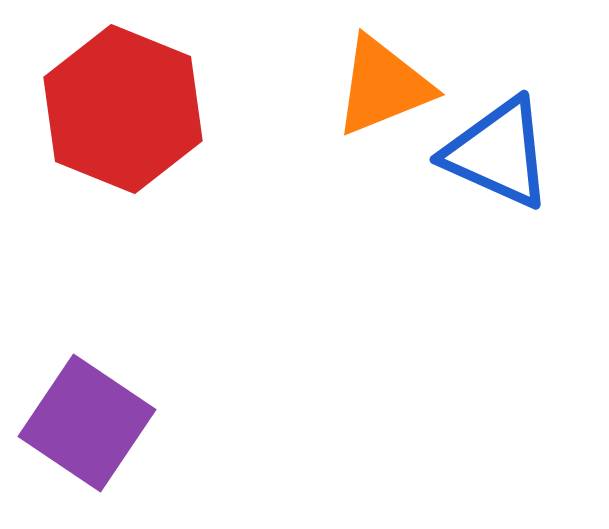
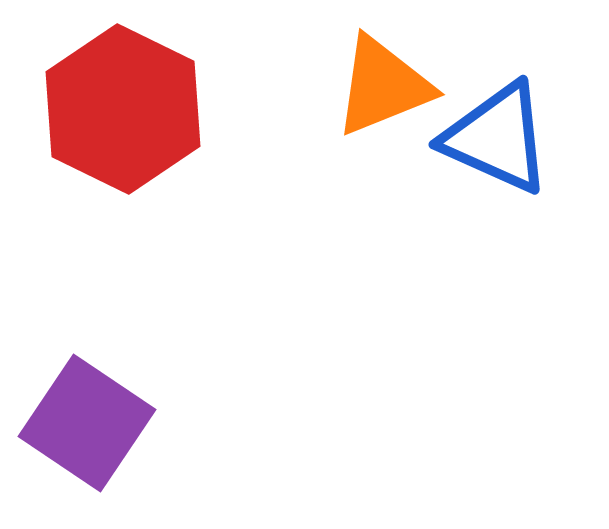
red hexagon: rotated 4 degrees clockwise
blue triangle: moved 1 px left, 15 px up
